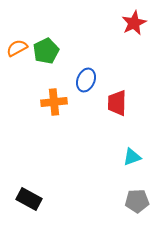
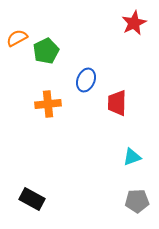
orange semicircle: moved 10 px up
orange cross: moved 6 px left, 2 px down
black rectangle: moved 3 px right
